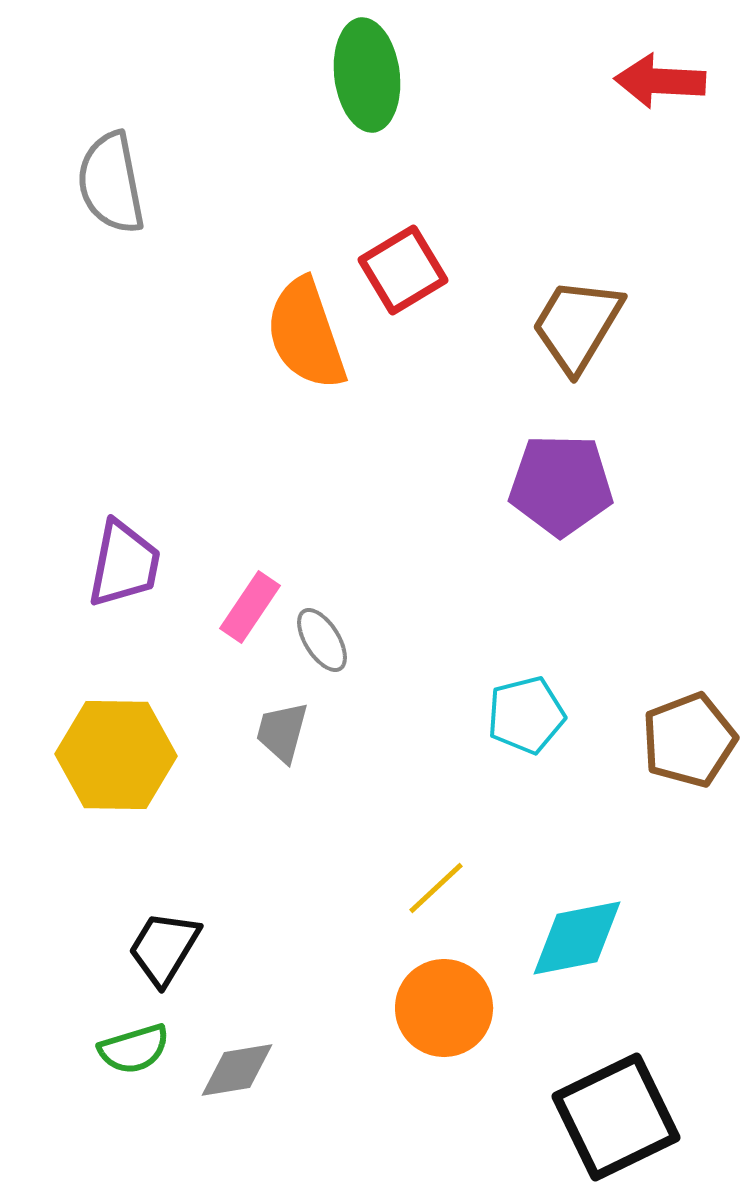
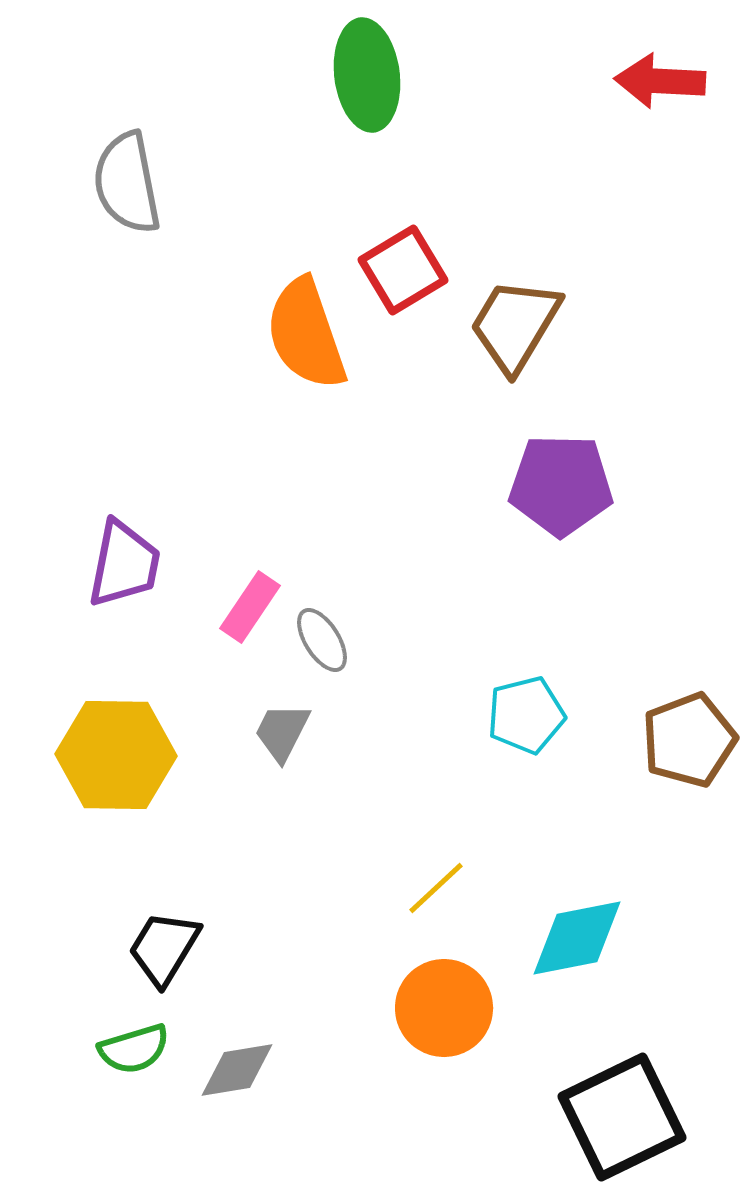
gray semicircle: moved 16 px right
brown trapezoid: moved 62 px left
gray trapezoid: rotated 12 degrees clockwise
black square: moved 6 px right
